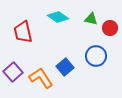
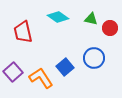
blue circle: moved 2 px left, 2 px down
